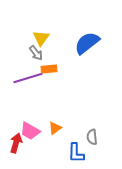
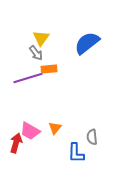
orange triangle: rotated 16 degrees counterclockwise
